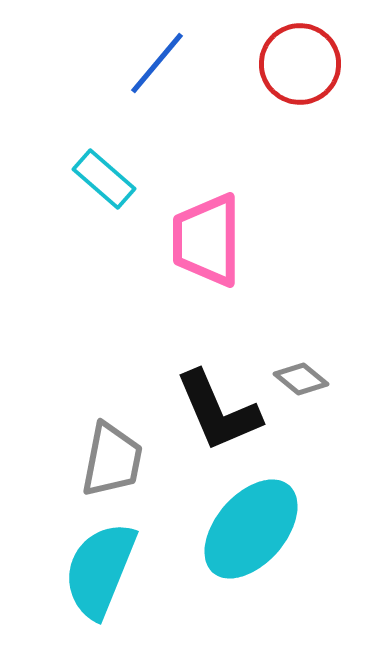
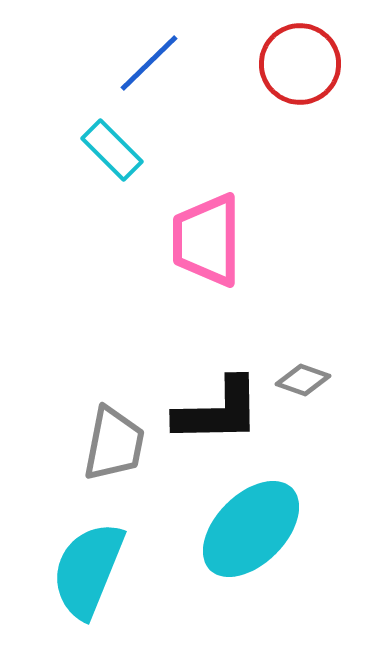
blue line: moved 8 px left; rotated 6 degrees clockwise
cyan rectangle: moved 8 px right, 29 px up; rotated 4 degrees clockwise
gray diamond: moved 2 px right, 1 px down; rotated 20 degrees counterclockwise
black L-shape: rotated 68 degrees counterclockwise
gray trapezoid: moved 2 px right, 16 px up
cyan ellipse: rotated 4 degrees clockwise
cyan semicircle: moved 12 px left
